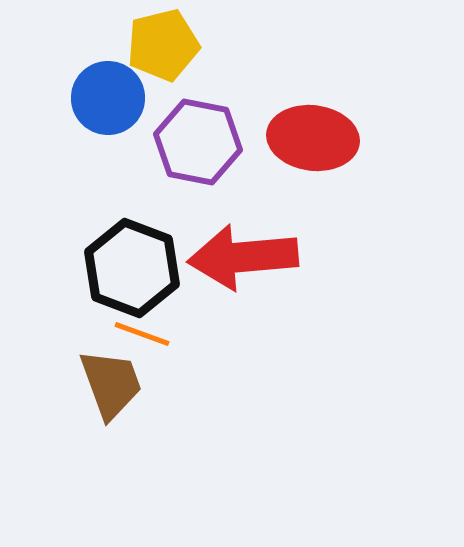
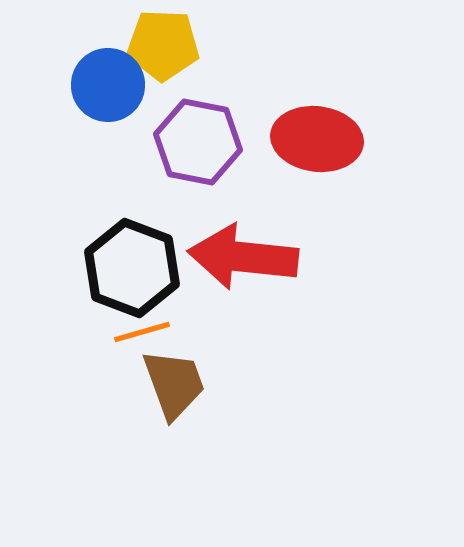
yellow pentagon: rotated 16 degrees clockwise
blue circle: moved 13 px up
red ellipse: moved 4 px right, 1 px down
red arrow: rotated 11 degrees clockwise
orange line: moved 2 px up; rotated 36 degrees counterclockwise
brown trapezoid: moved 63 px right
